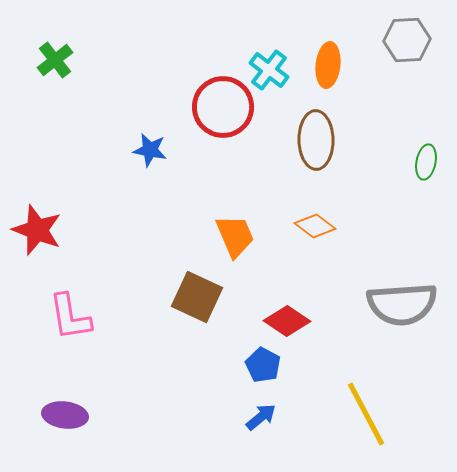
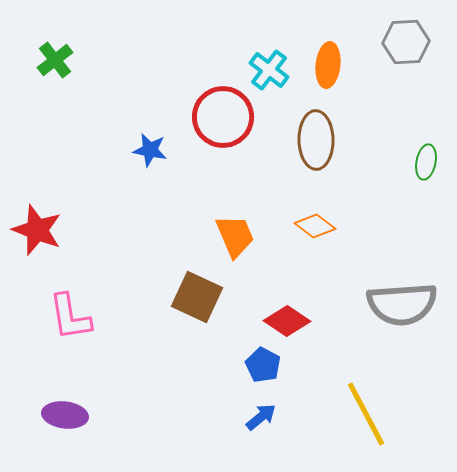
gray hexagon: moved 1 px left, 2 px down
red circle: moved 10 px down
